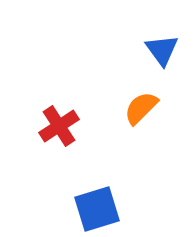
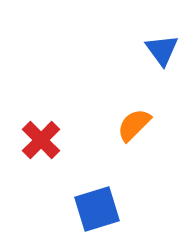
orange semicircle: moved 7 px left, 17 px down
red cross: moved 18 px left, 14 px down; rotated 12 degrees counterclockwise
